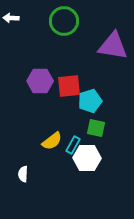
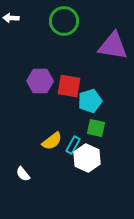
red square: rotated 15 degrees clockwise
white hexagon: rotated 24 degrees clockwise
white semicircle: rotated 42 degrees counterclockwise
